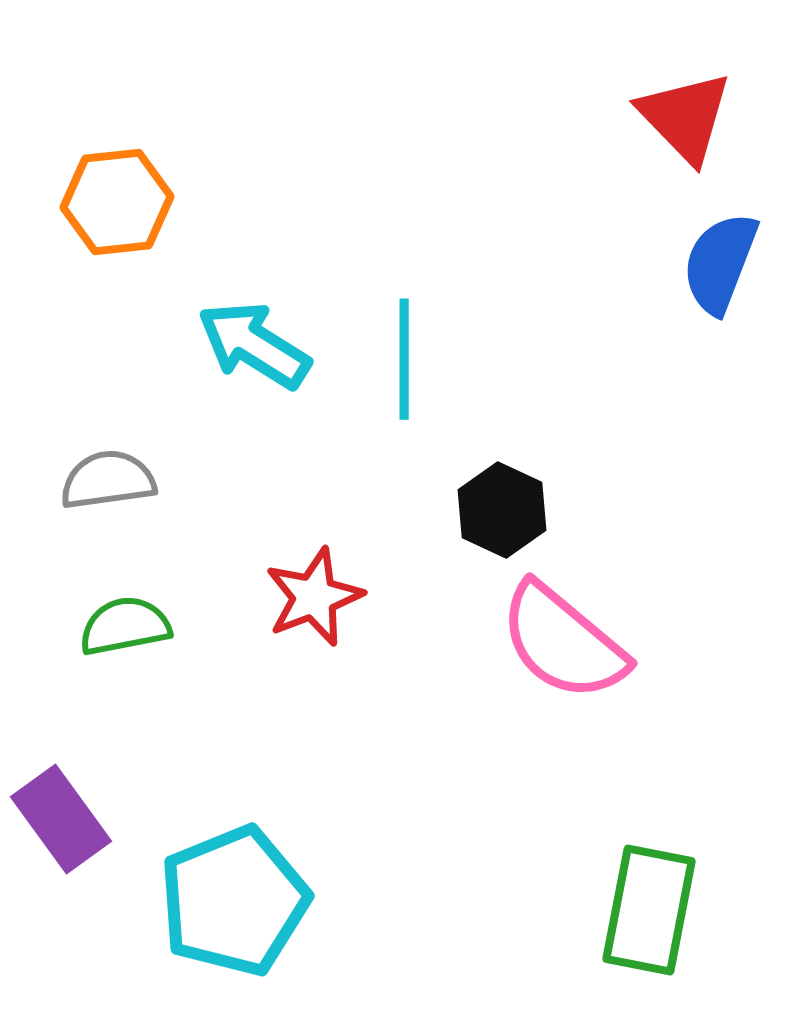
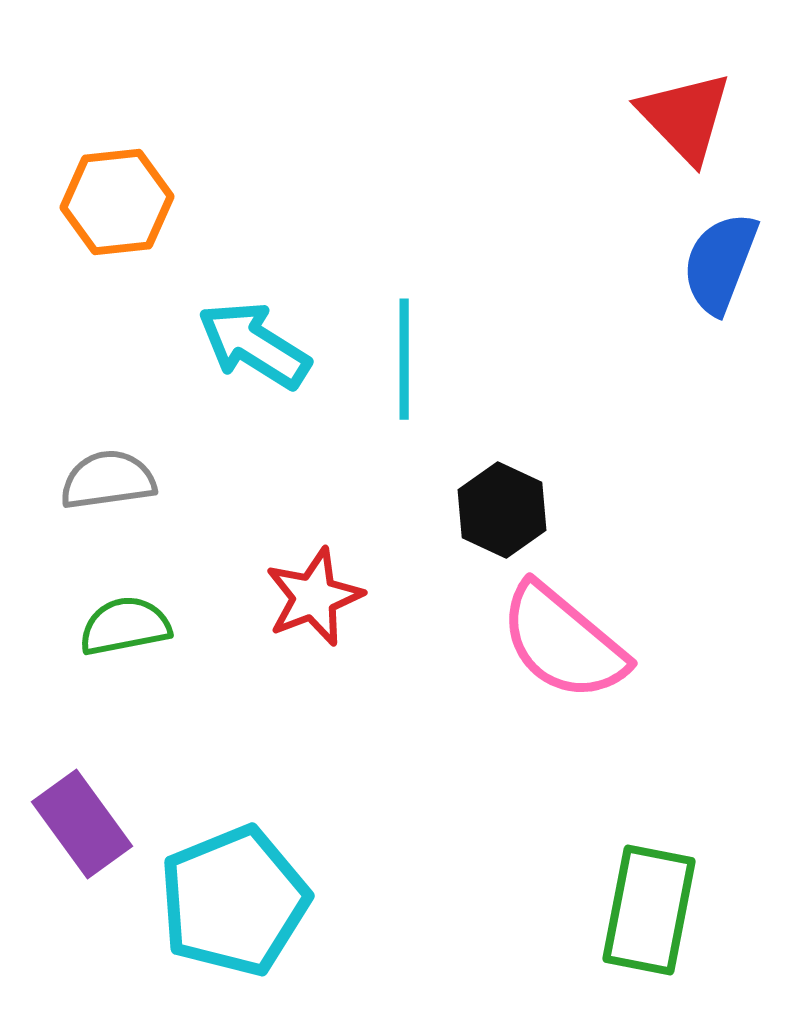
purple rectangle: moved 21 px right, 5 px down
